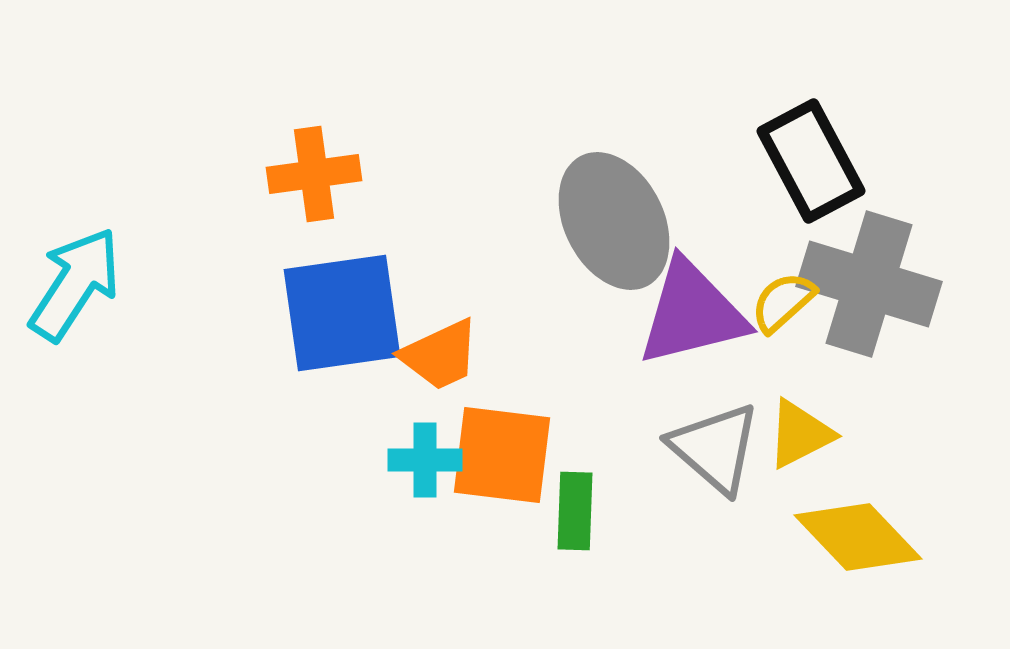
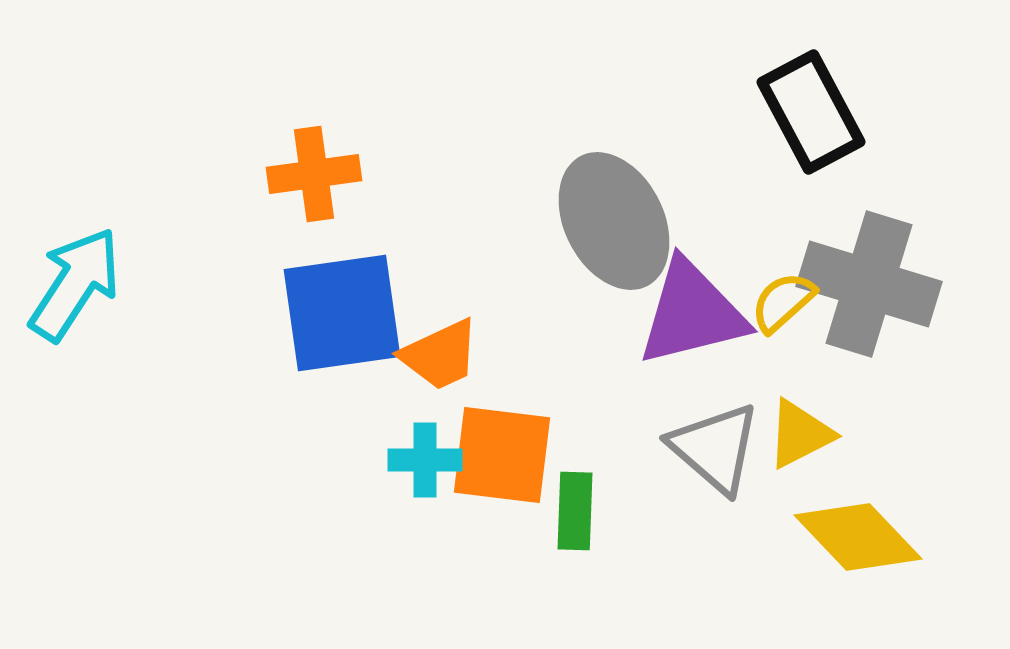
black rectangle: moved 49 px up
